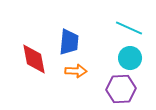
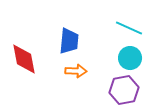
blue trapezoid: moved 1 px up
red diamond: moved 10 px left
purple hexagon: moved 3 px right, 1 px down; rotated 8 degrees counterclockwise
